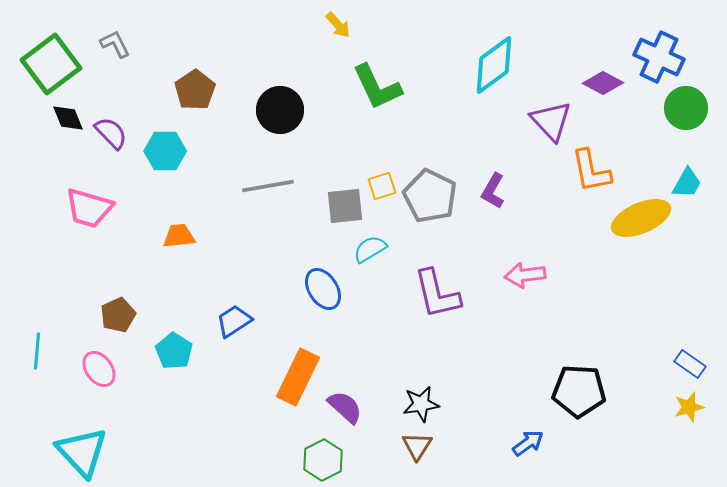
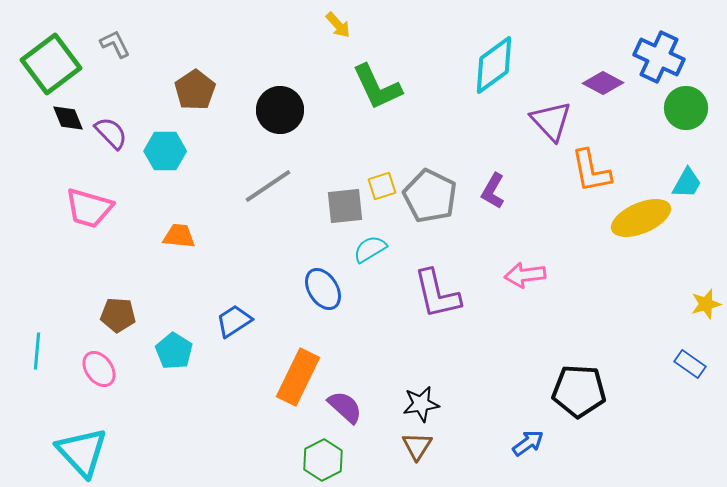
gray line at (268, 186): rotated 24 degrees counterclockwise
orange trapezoid at (179, 236): rotated 12 degrees clockwise
brown pentagon at (118, 315): rotated 28 degrees clockwise
yellow star at (689, 407): moved 17 px right, 103 px up
